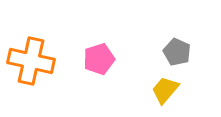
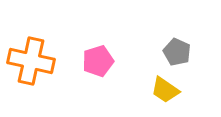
pink pentagon: moved 1 px left, 2 px down
yellow trapezoid: rotated 96 degrees counterclockwise
